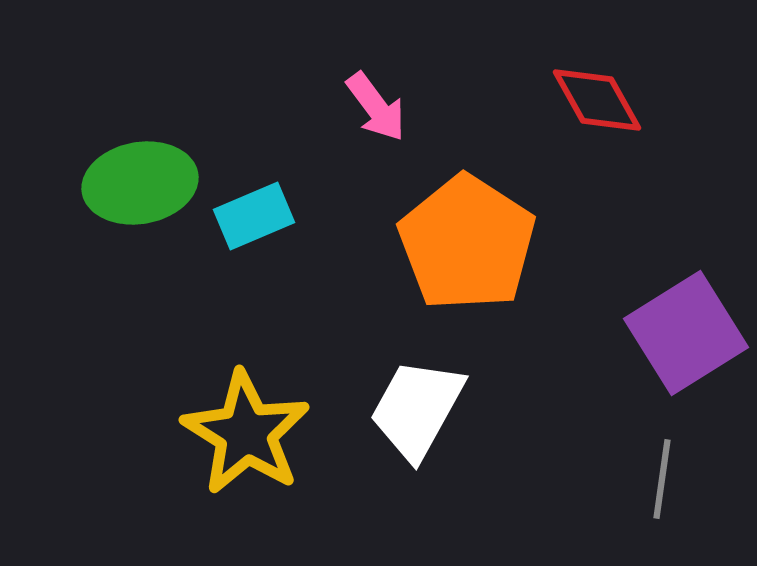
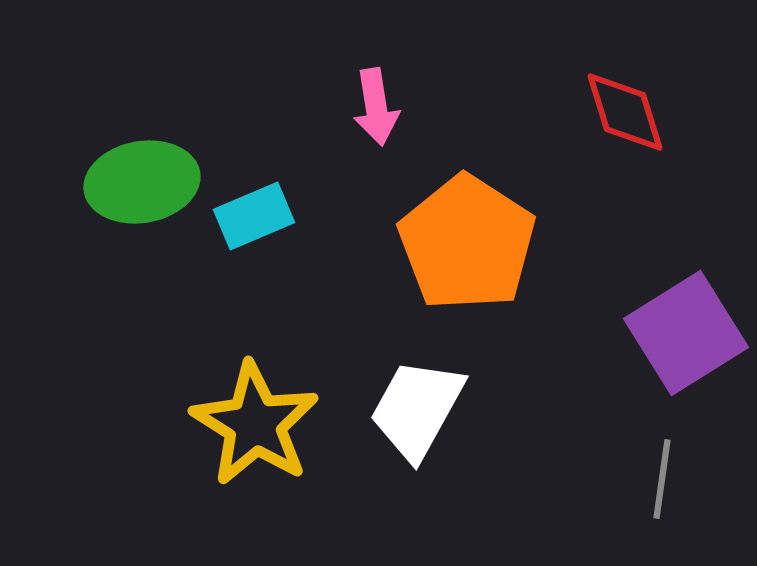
red diamond: moved 28 px right, 12 px down; rotated 12 degrees clockwise
pink arrow: rotated 28 degrees clockwise
green ellipse: moved 2 px right, 1 px up
yellow star: moved 9 px right, 9 px up
